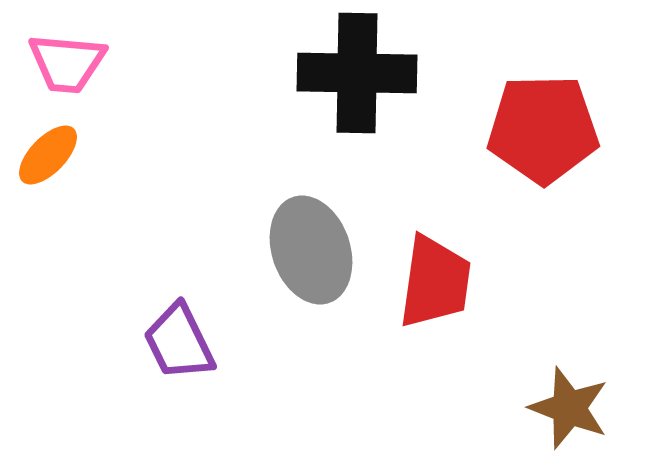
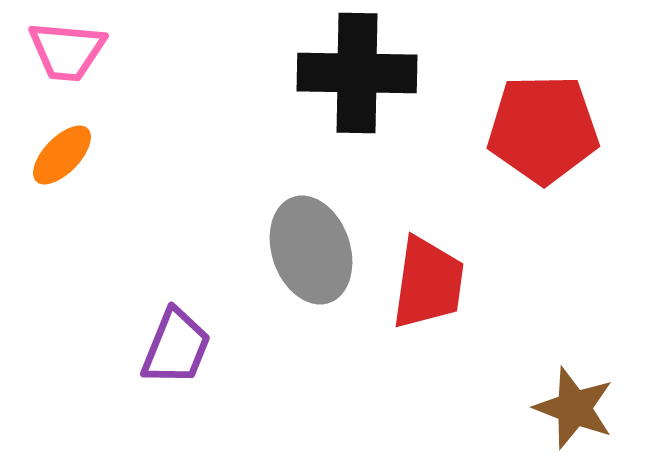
pink trapezoid: moved 12 px up
orange ellipse: moved 14 px right
red trapezoid: moved 7 px left, 1 px down
purple trapezoid: moved 3 px left, 5 px down; rotated 132 degrees counterclockwise
brown star: moved 5 px right
